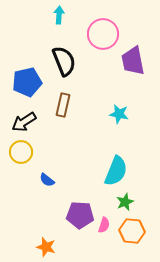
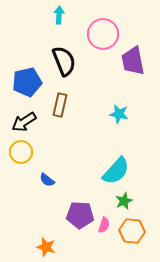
brown rectangle: moved 3 px left
cyan semicircle: rotated 20 degrees clockwise
green star: moved 1 px left, 1 px up
